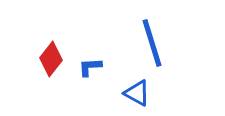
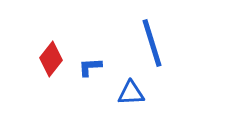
blue triangle: moved 6 px left; rotated 32 degrees counterclockwise
